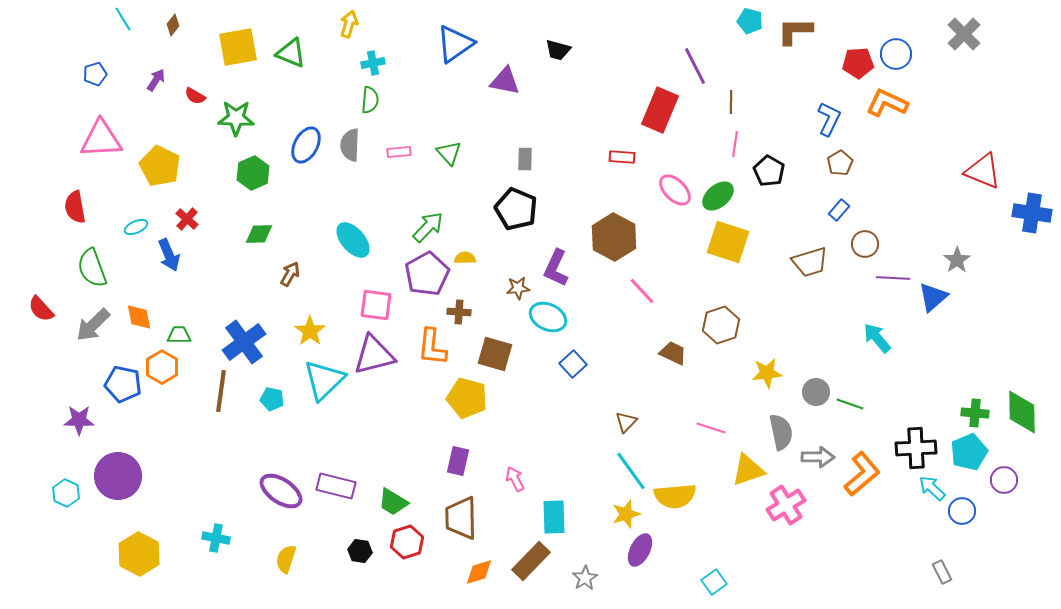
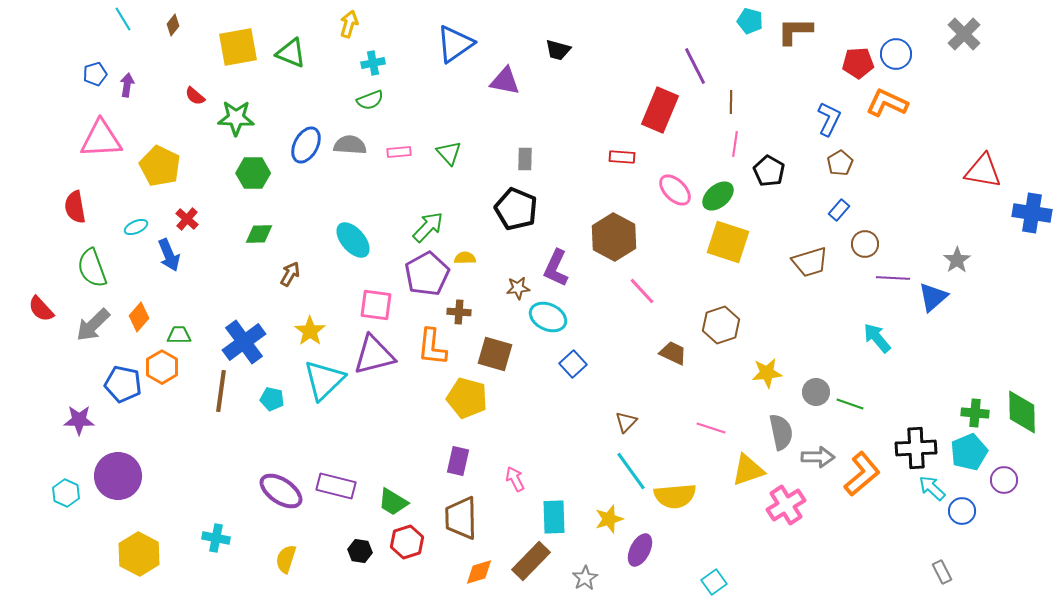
purple arrow at (156, 80): moved 29 px left, 5 px down; rotated 25 degrees counterclockwise
red semicircle at (195, 96): rotated 10 degrees clockwise
green semicircle at (370, 100): rotated 64 degrees clockwise
gray semicircle at (350, 145): rotated 92 degrees clockwise
red triangle at (983, 171): rotated 12 degrees counterclockwise
green hexagon at (253, 173): rotated 24 degrees clockwise
orange diamond at (139, 317): rotated 52 degrees clockwise
yellow star at (626, 514): moved 17 px left, 5 px down
